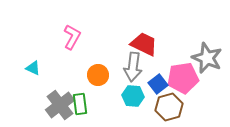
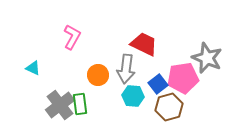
gray arrow: moved 7 px left, 2 px down
